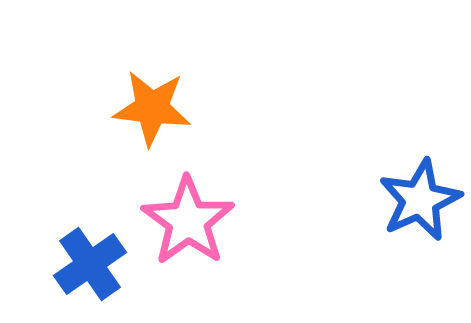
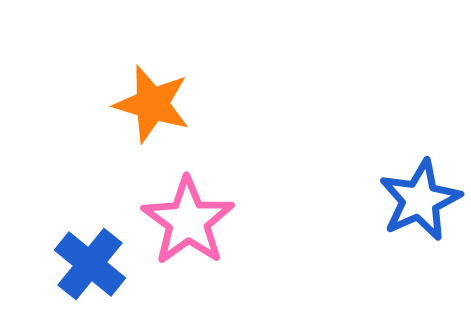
orange star: moved 4 px up; rotated 10 degrees clockwise
blue cross: rotated 16 degrees counterclockwise
